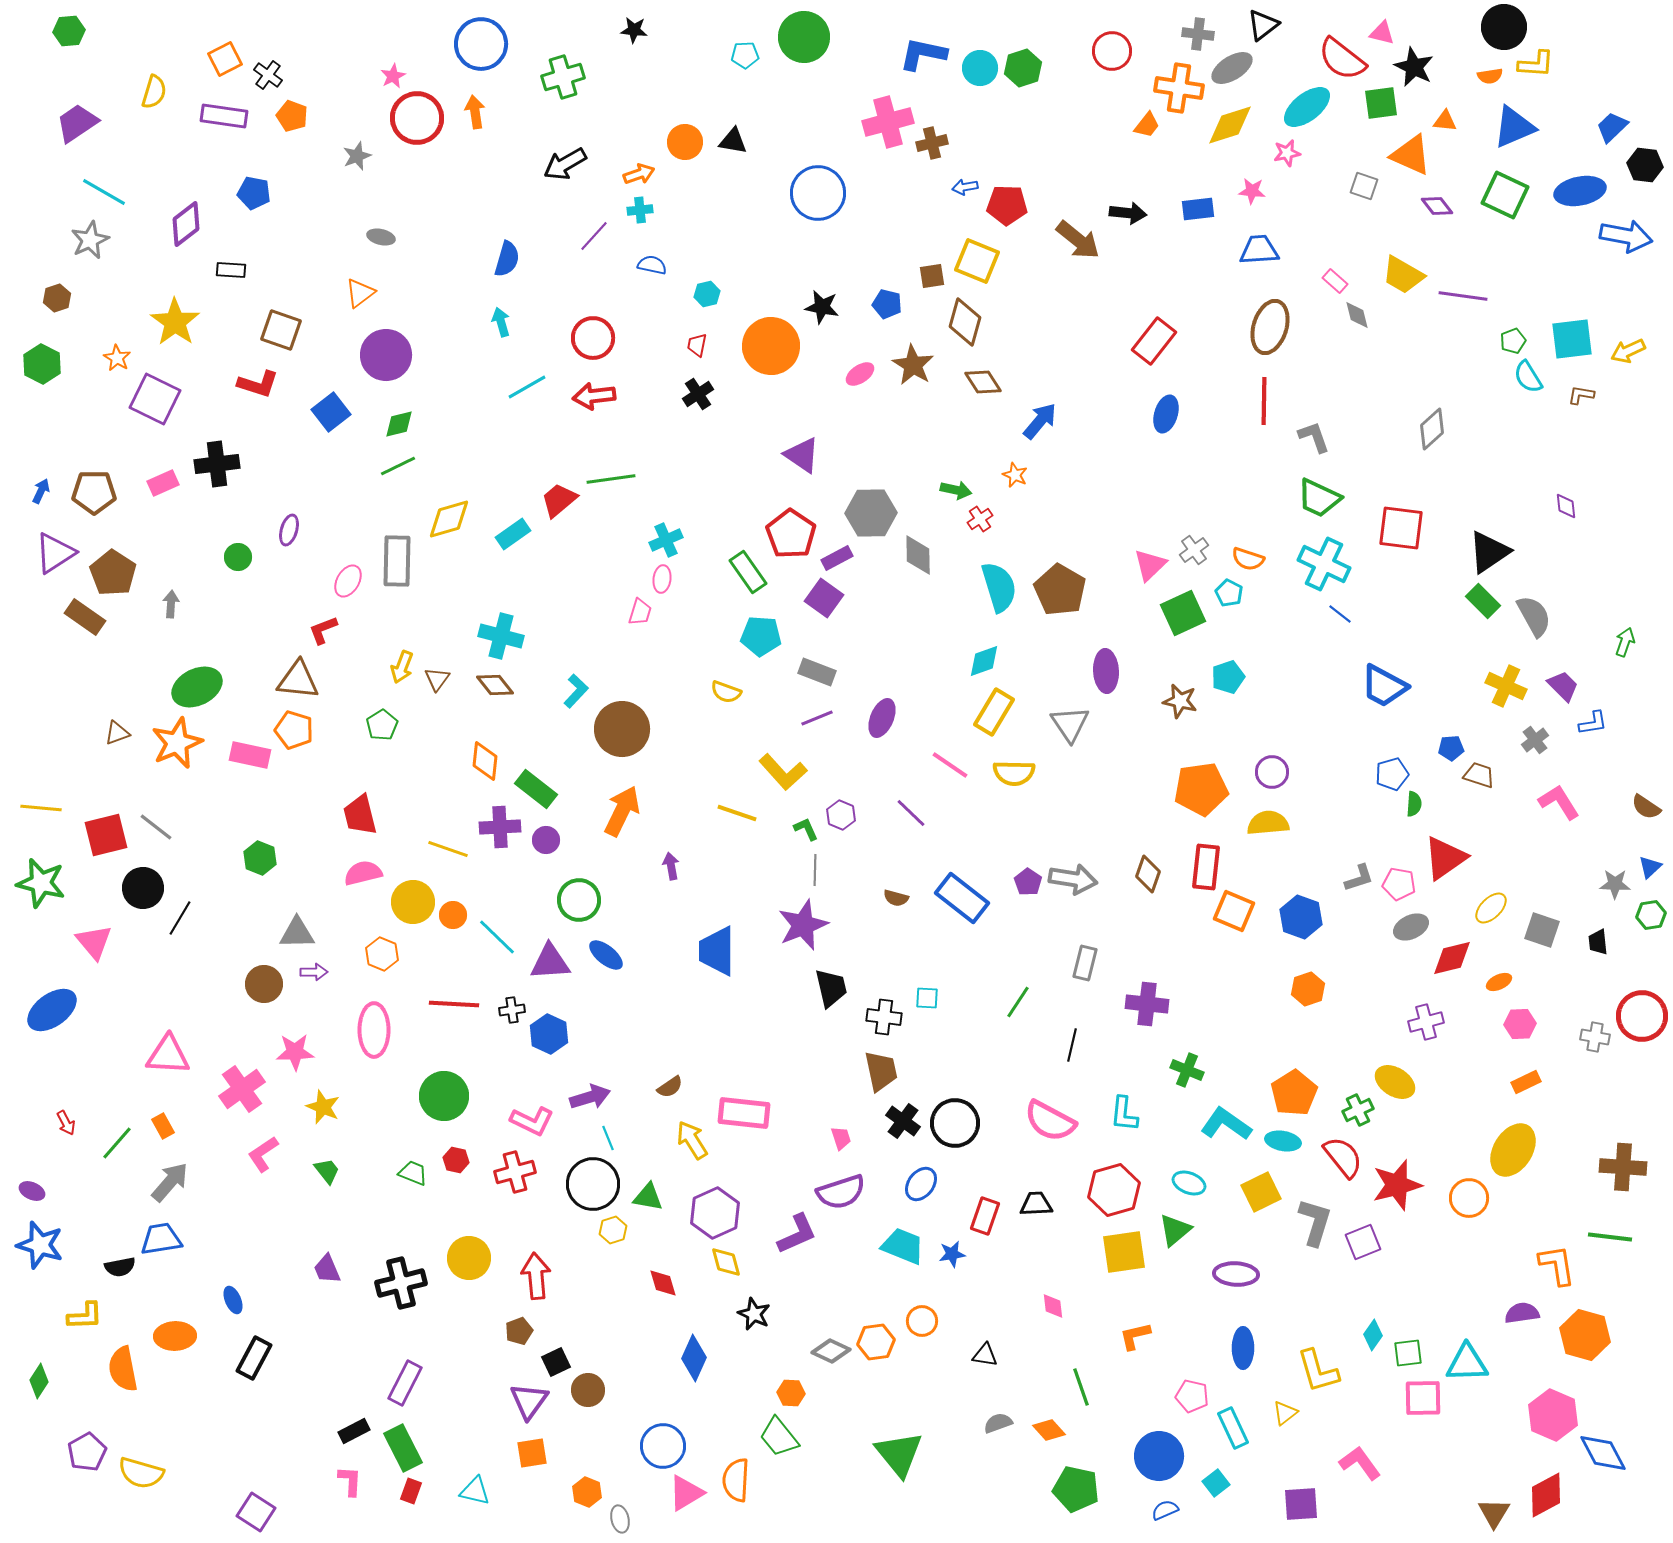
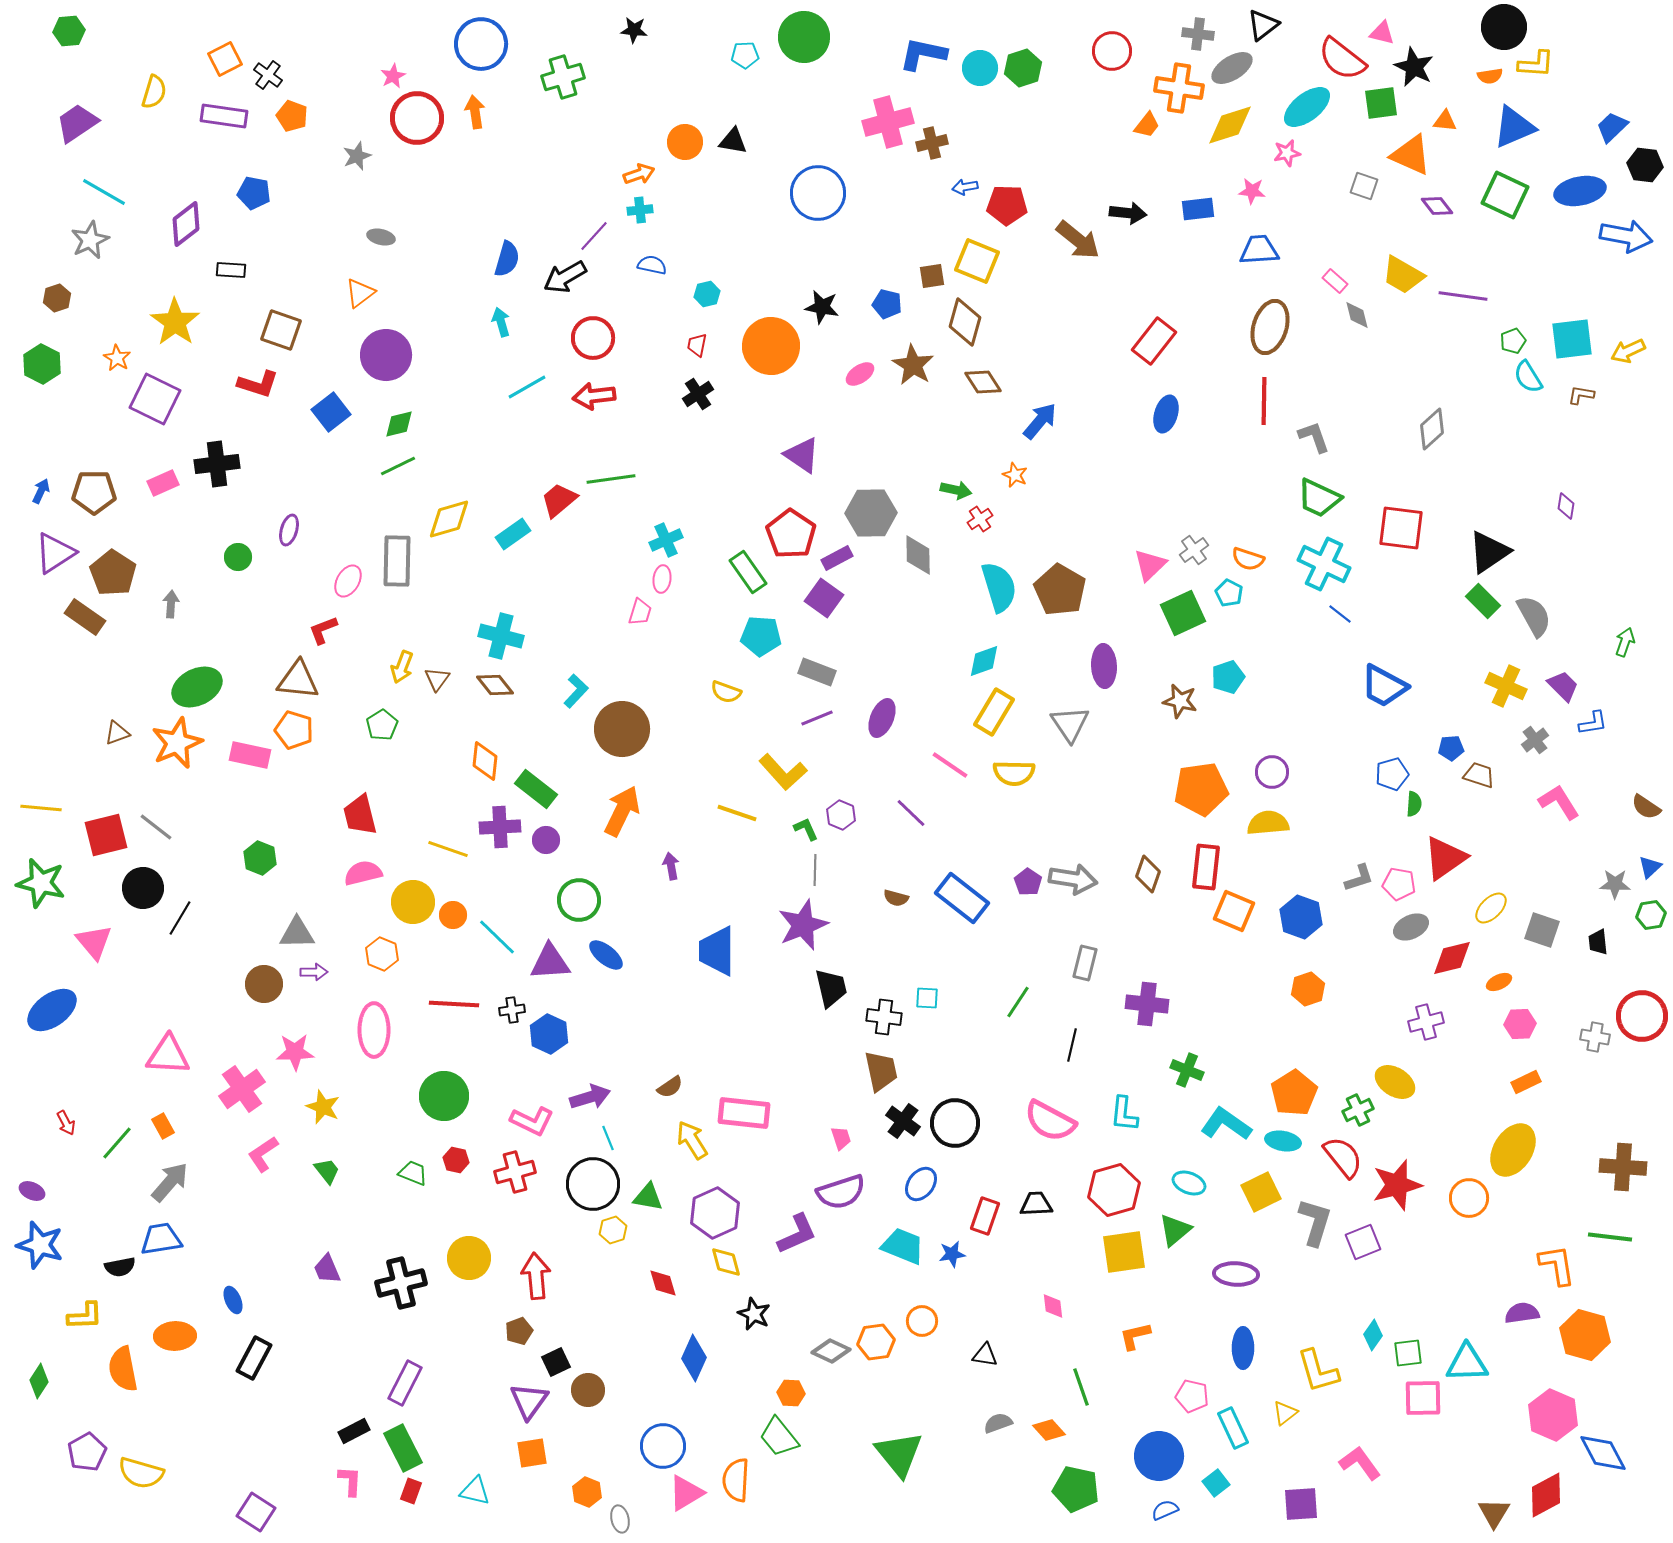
black arrow at (565, 164): moved 113 px down
purple diamond at (1566, 506): rotated 16 degrees clockwise
purple ellipse at (1106, 671): moved 2 px left, 5 px up
